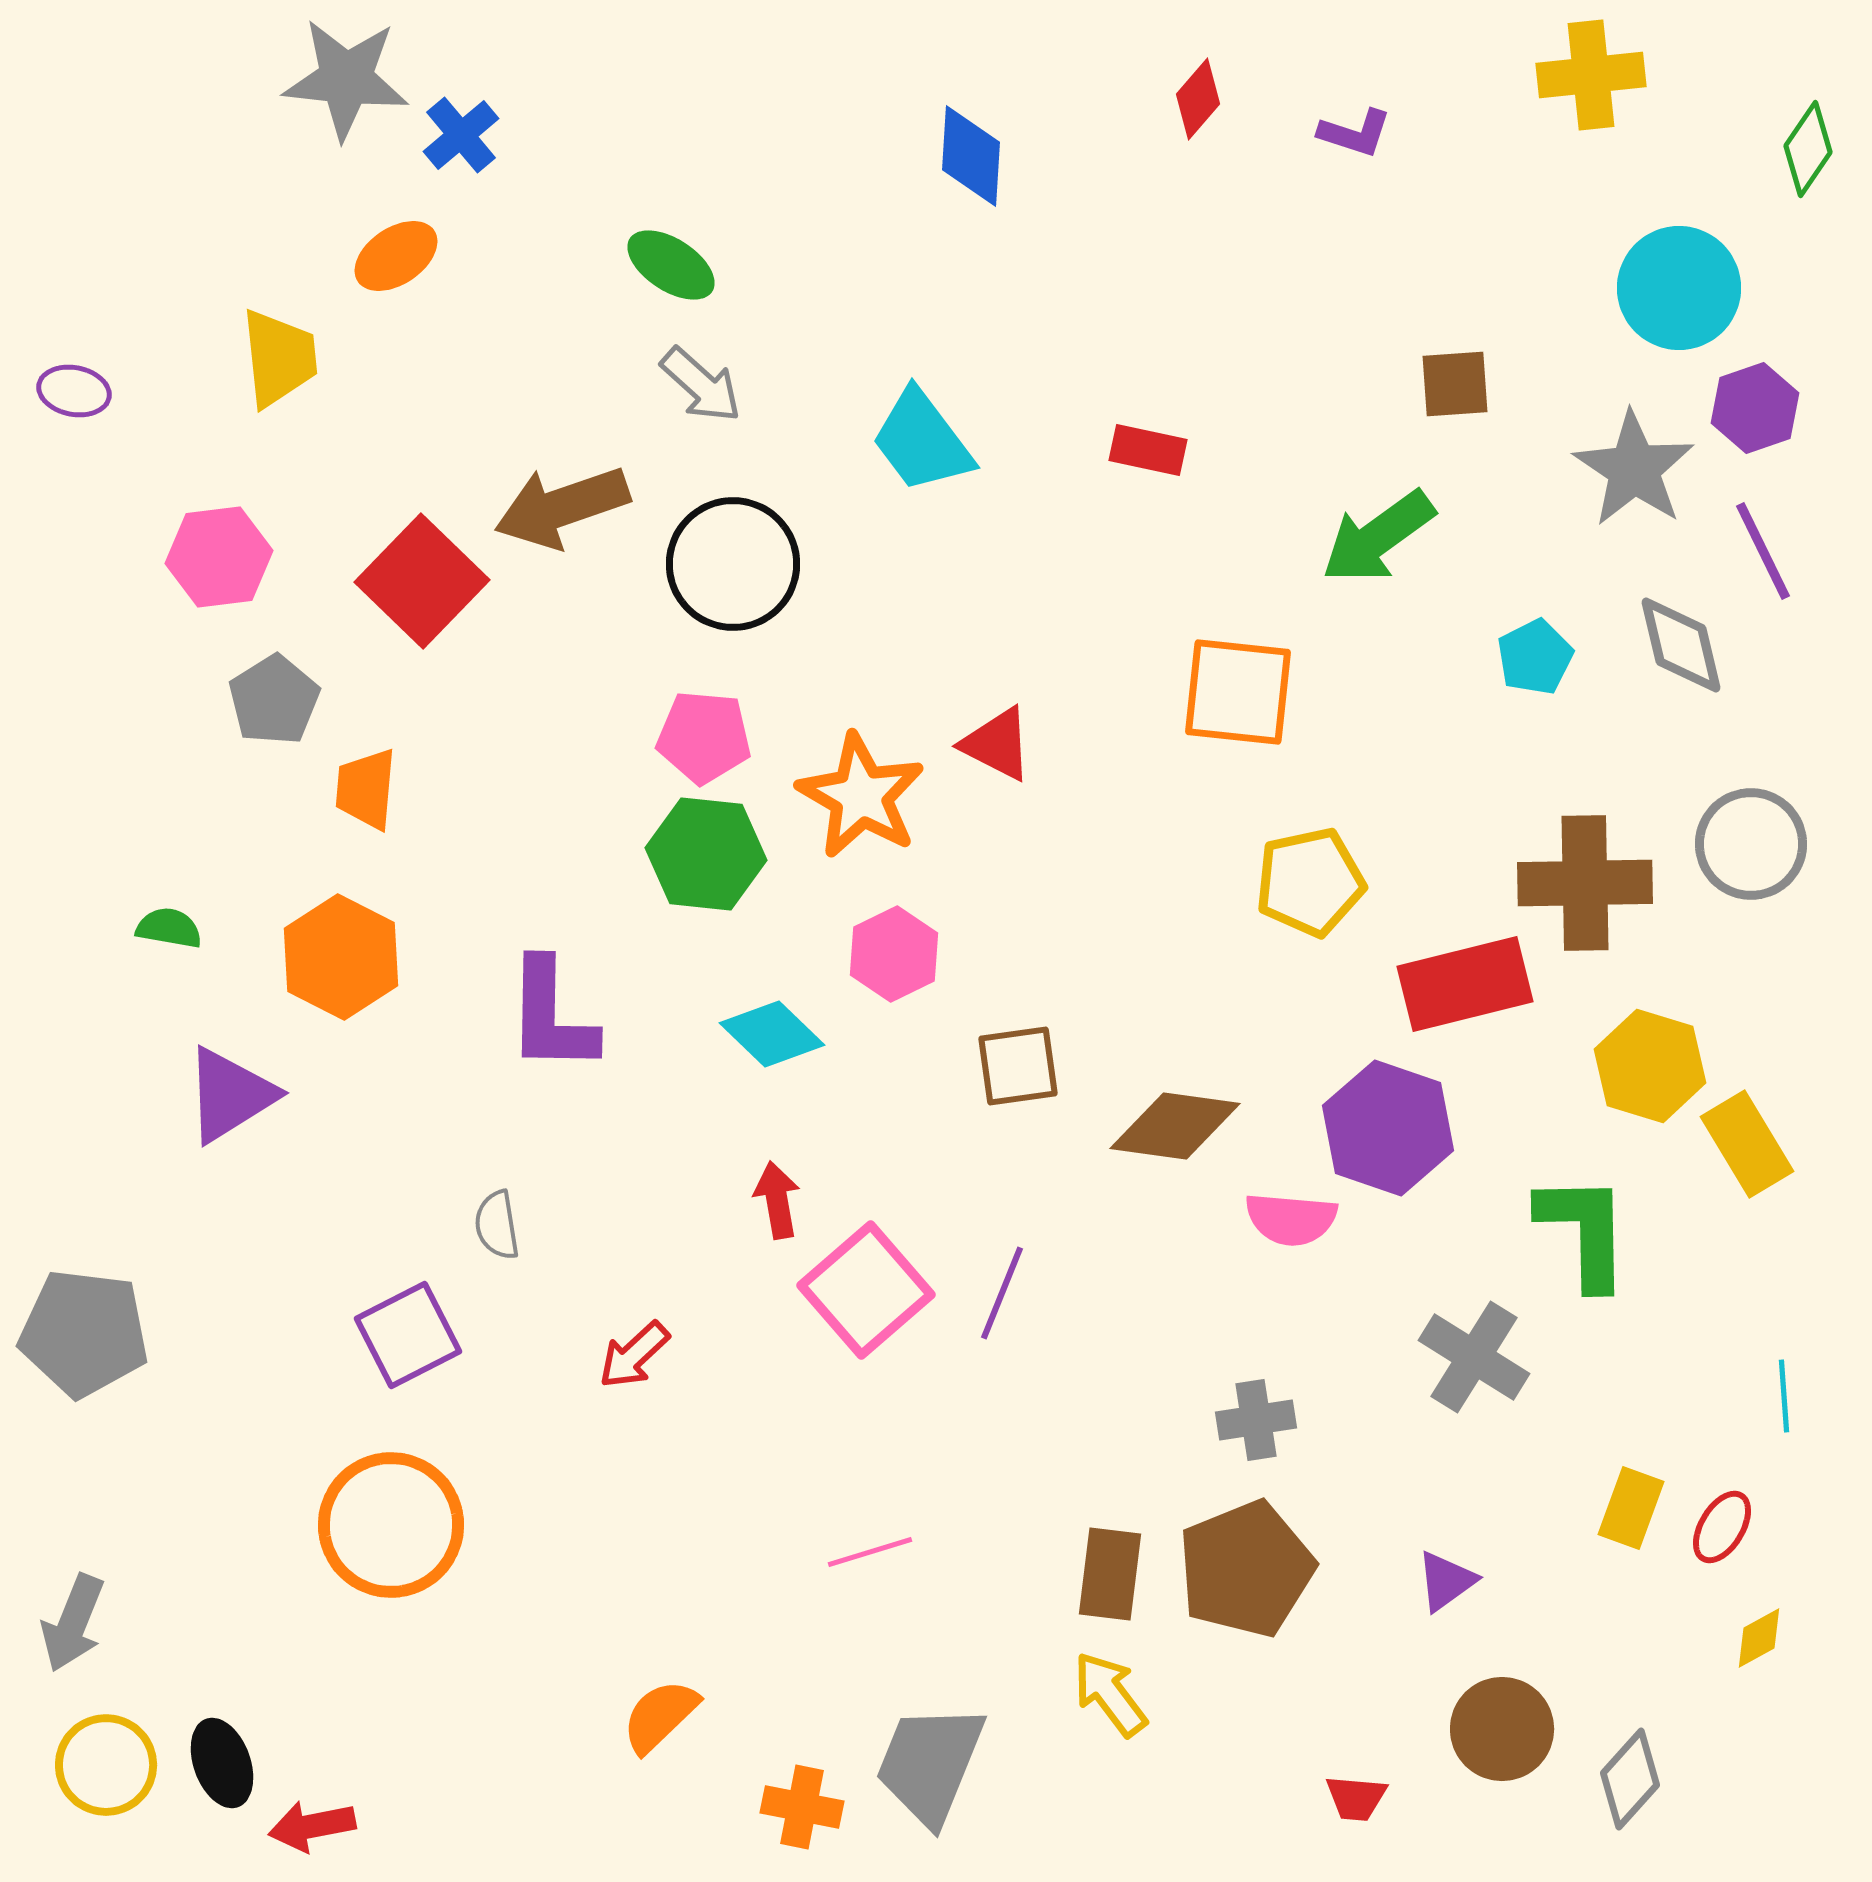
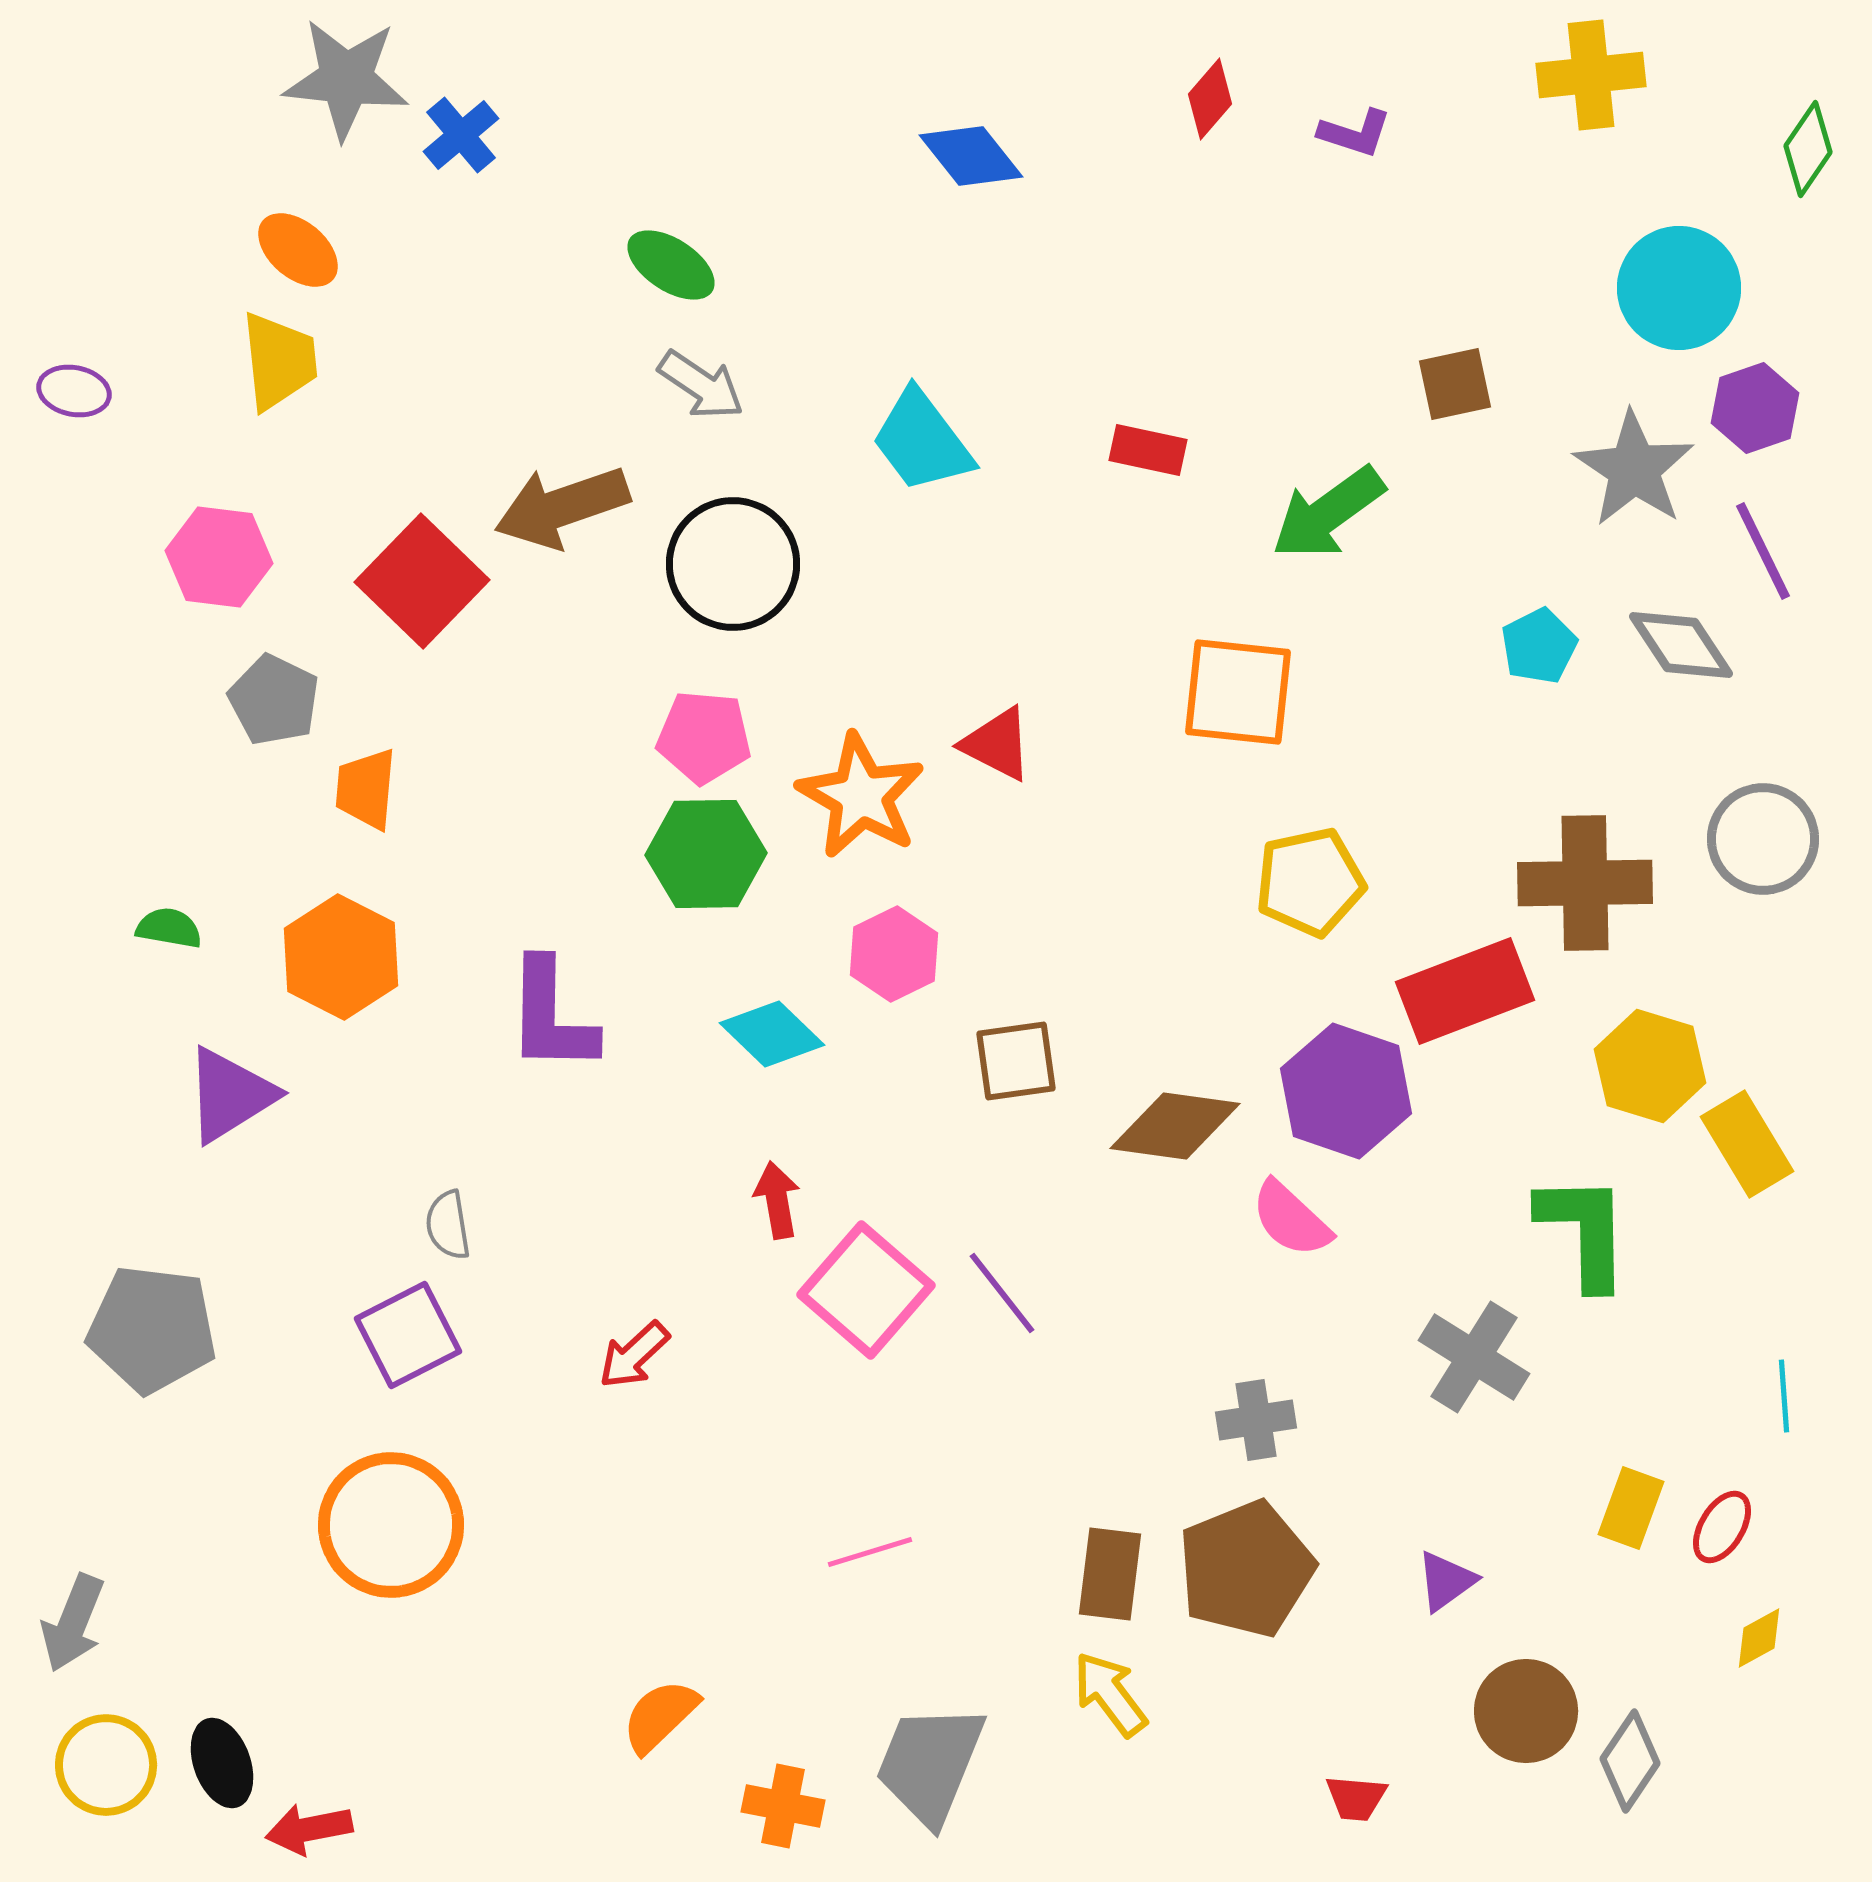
red diamond at (1198, 99): moved 12 px right
blue diamond at (971, 156): rotated 42 degrees counterclockwise
orange ellipse at (396, 256): moved 98 px left, 6 px up; rotated 74 degrees clockwise
yellow trapezoid at (279, 358): moved 3 px down
brown square at (1455, 384): rotated 8 degrees counterclockwise
gray arrow at (701, 385): rotated 8 degrees counterclockwise
green arrow at (1378, 537): moved 50 px left, 24 px up
pink hexagon at (219, 557): rotated 14 degrees clockwise
gray diamond at (1681, 645): rotated 20 degrees counterclockwise
cyan pentagon at (1535, 657): moved 4 px right, 11 px up
gray pentagon at (274, 700): rotated 14 degrees counterclockwise
gray circle at (1751, 844): moved 12 px right, 5 px up
green hexagon at (706, 854): rotated 7 degrees counterclockwise
red rectangle at (1465, 984): moved 7 px down; rotated 7 degrees counterclockwise
brown square at (1018, 1066): moved 2 px left, 5 px up
purple hexagon at (1388, 1128): moved 42 px left, 37 px up
pink semicircle at (1291, 1219): rotated 38 degrees clockwise
gray semicircle at (497, 1225): moved 49 px left
pink square at (866, 1290): rotated 8 degrees counterclockwise
purple line at (1002, 1293): rotated 60 degrees counterclockwise
gray pentagon at (84, 1333): moved 68 px right, 4 px up
brown circle at (1502, 1729): moved 24 px right, 18 px up
gray diamond at (1630, 1779): moved 18 px up; rotated 8 degrees counterclockwise
orange cross at (802, 1807): moved 19 px left, 1 px up
red arrow at (312, 1826): moved 3 px left, 3 px down
